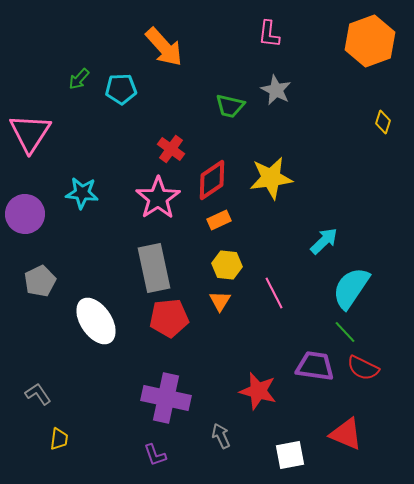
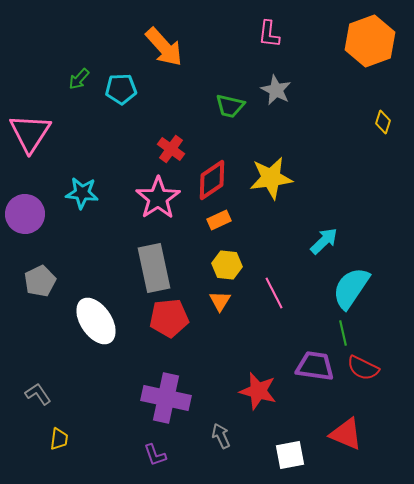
green line: moved 2 px left, 1 px down; rotated 30 degrees clockwise
